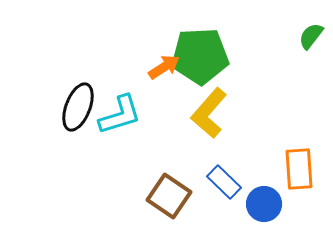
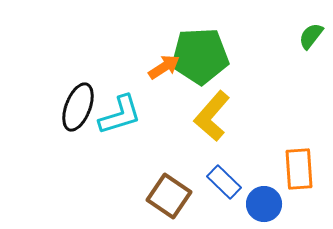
yellow L-shape: moved 3 px right, 3 px down
